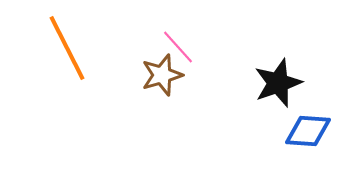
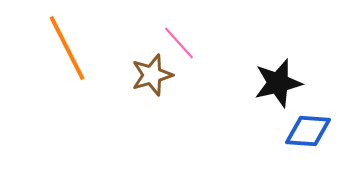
pink line: moved 1 px right, 4 px up
brown star: moved 10 px left
black star: rotated 6 degrees clockwise
